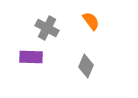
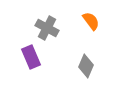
purple rectangle: rotated 65 degrees clockwise
